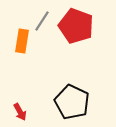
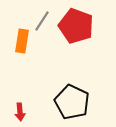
red arrow: rotated 24 degrees clockwise
